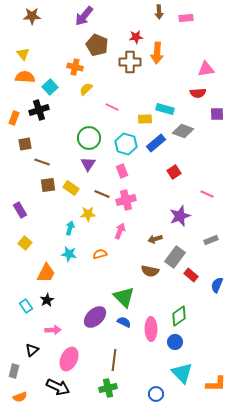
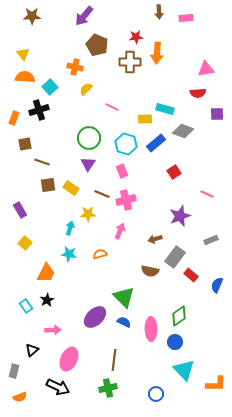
cyan triangle at (182, 373): moved 2 px right, 3 px up
